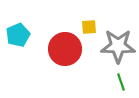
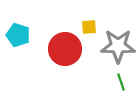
cyan pentagon: rotated 30 degrees counterclockwise
